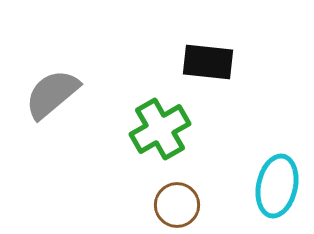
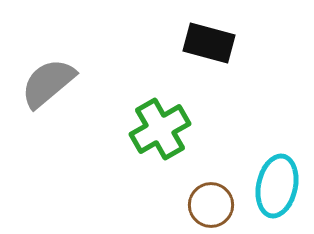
black rectangle: moved 1 px right, 19 px up; rotated 9 degrees clockwise
gray semicircle: moved 4 px left, 11 px up
brown circle: moved 34 px right
